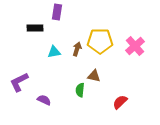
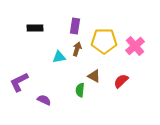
purple rectangle: moved 18 px right, 14 px down
yellow pentagon: moved 4 px right
cyan triangle: moved 5 px right, 5 px down
brown triangle: rotated 16 degrees clockwise
red semicircle: moved 1 px right, 21 px up
